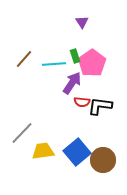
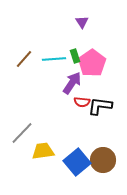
cyan line: moved 5 px up
blue square: moved 10 px down
